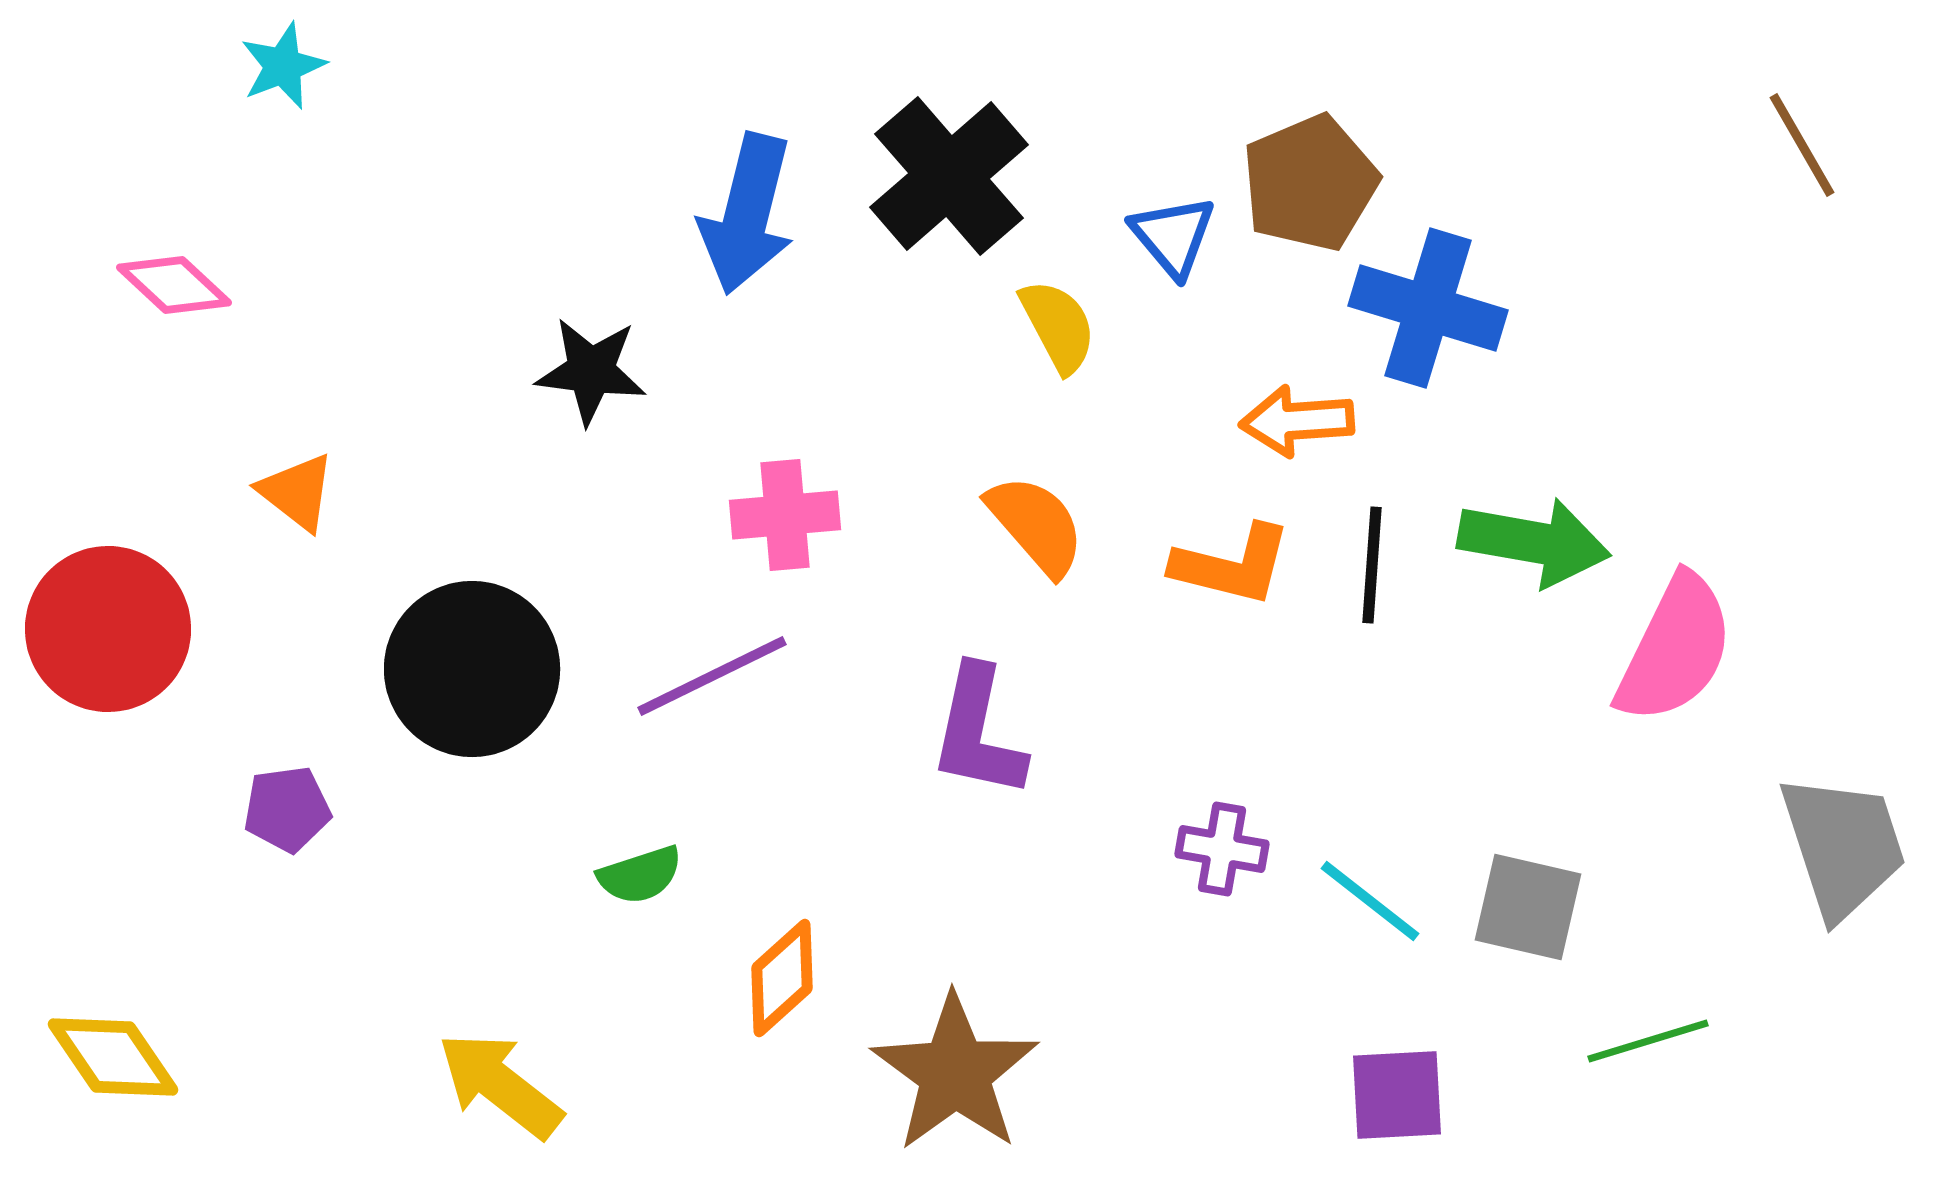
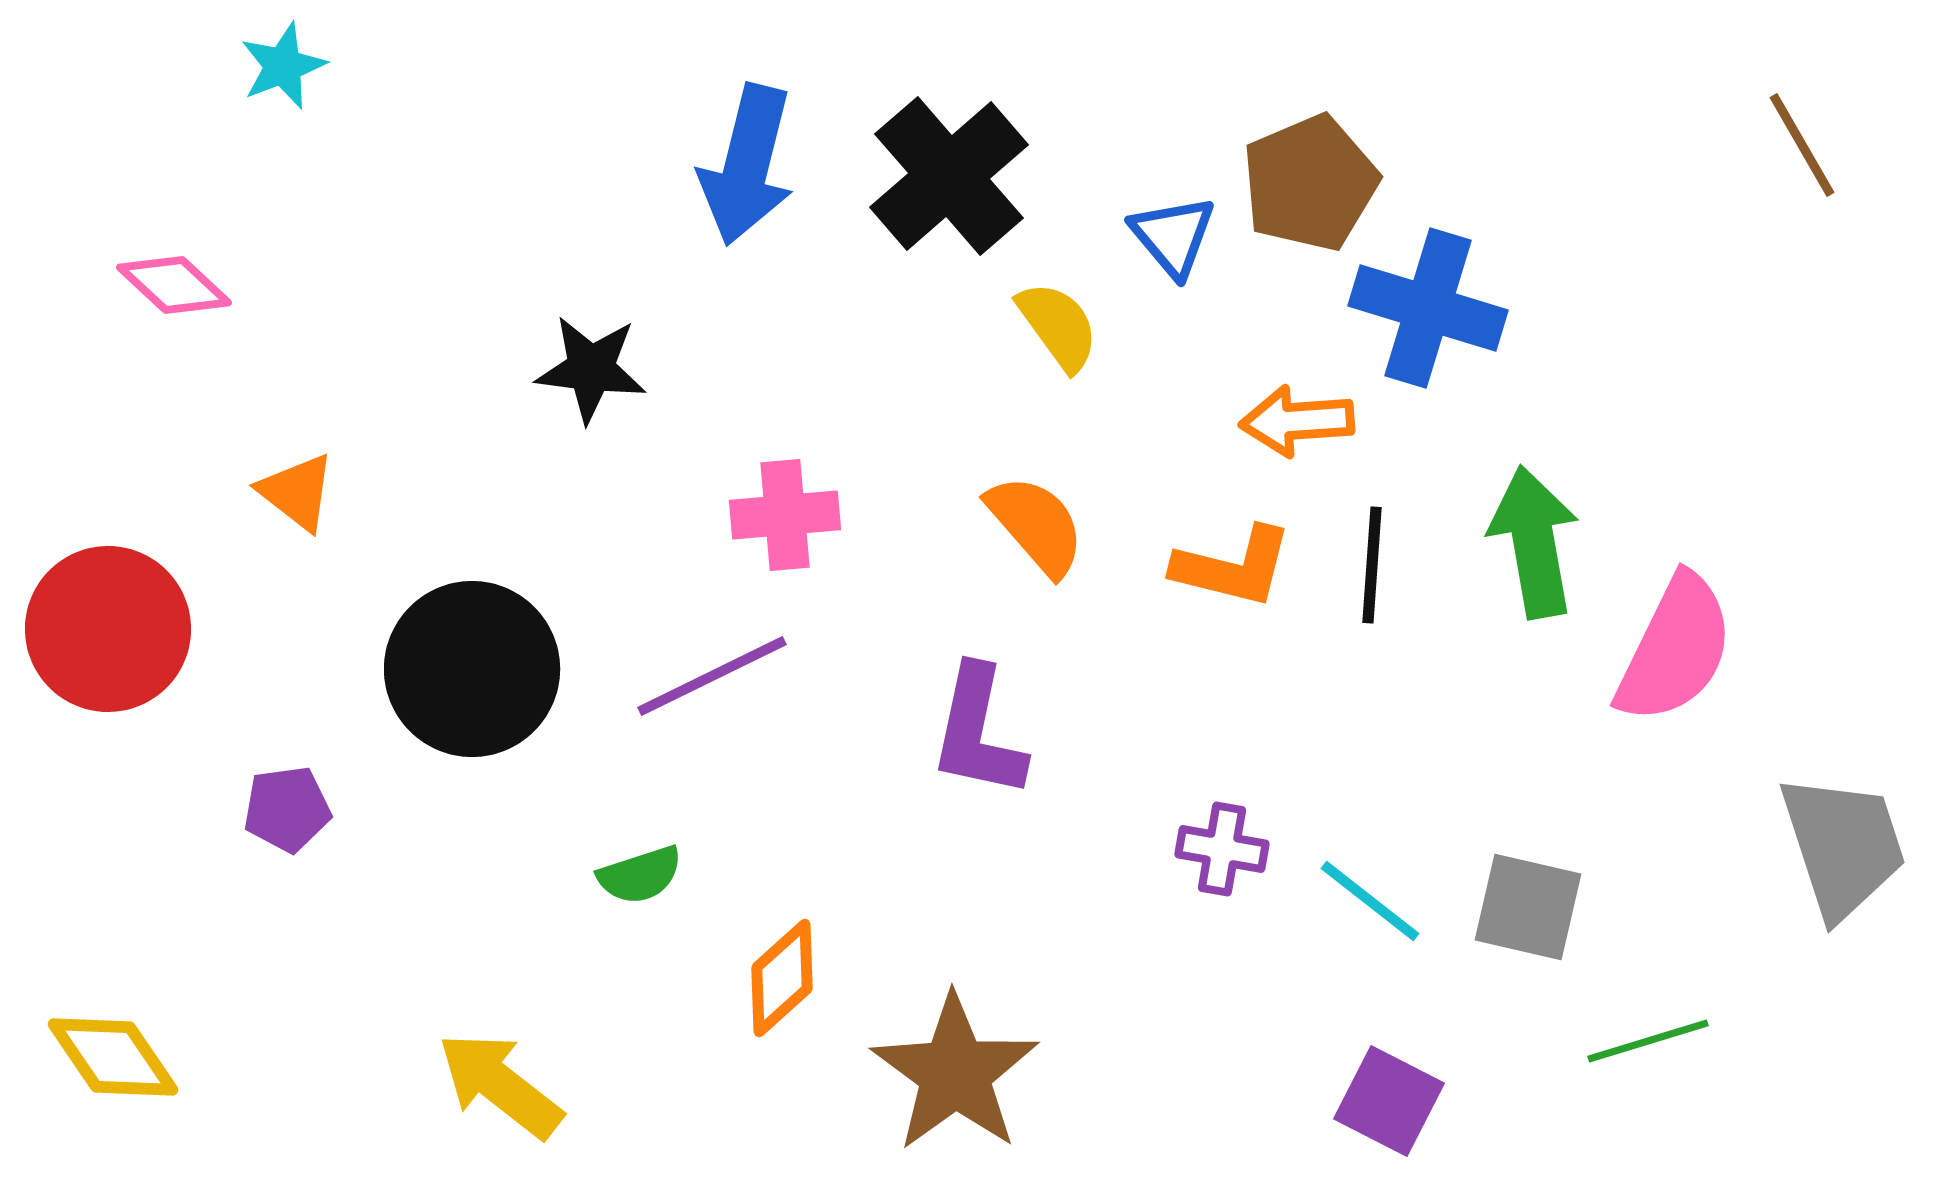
blue arrow: moved 49 px up
yellow semicircle: rotated 8 degrees counterclockwise
black star: moved 2 px up
green arrow: rotated 110 degrees counterclockwise
orange L-shape: moved 1 px right, 2 px down
purple square: moved 8 px left, 6 px down; rotated 30 degrees clockwise
